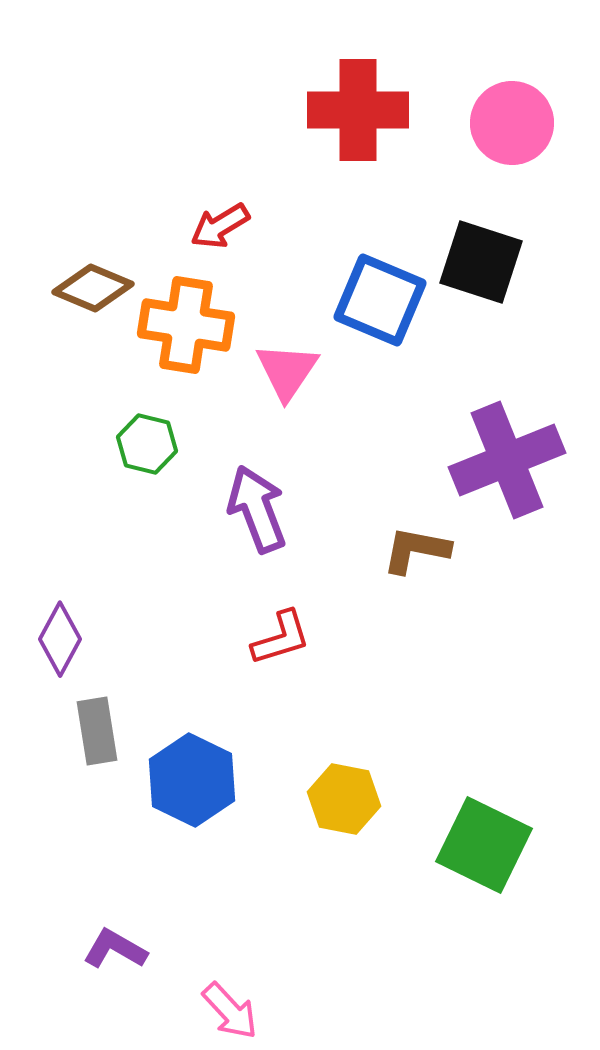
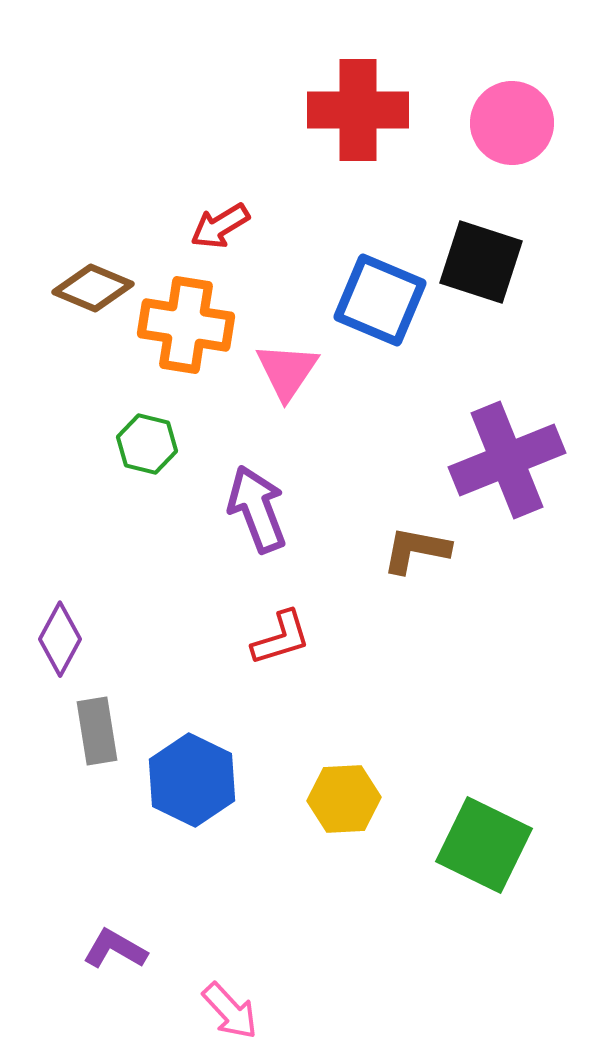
yellow hexagon: rotated 14 degrees counterclockwise
